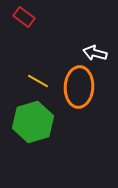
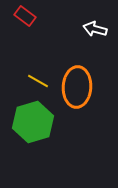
red rectangle: moved 1 px right, 1 px up
white arrow: moved 24 px up
orange ellipse: moved 2 px left
